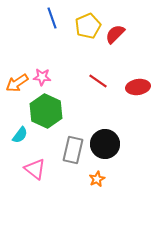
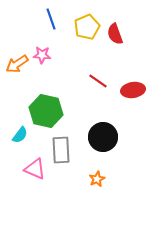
blue line: moved 1 px left, 1 px down
yellow pentagon: moved 1 px left, 1 px down
red semicircle: rotated 65 degrees counterclockwise
pink star: moved 22 px up
orange arrow: moved 19 px up
red ellipse: moved 5 px left, 3 px down
green hexagon: rotated 12 degrees counterclockwise
black circle: moved 2 px left, 7 px up
gray rectangle: moved 12 px left; rotated 16 degrees counterclockwise
pink triangle: rotated 15 degrees counterclockwise
